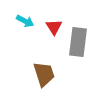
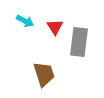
red triangle: moved 1 px right
gray rectangle: moved 1 px right
